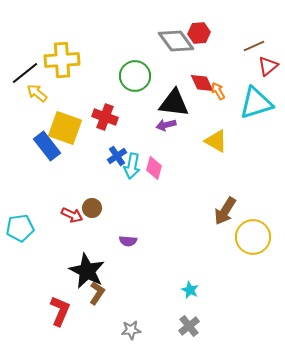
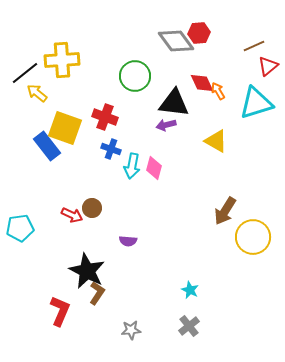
blue cross: moved 6 px left, 7 px up; rotated 36 degrees counterclockwise
